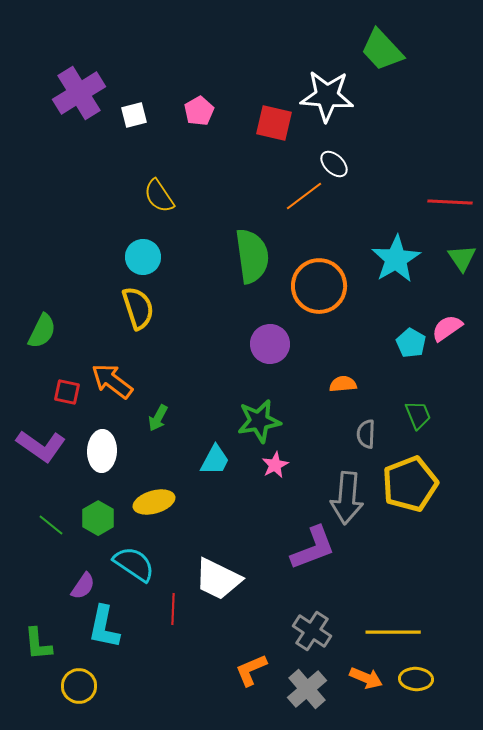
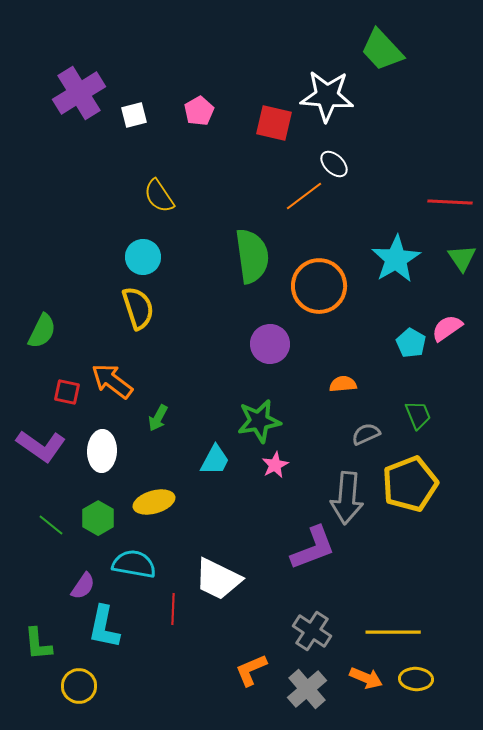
gray semicircle at (366, 434): rotated 64 degrees clockwise
cyan semicircle at (134, 564): rotated 24 degrees counterclockwise
